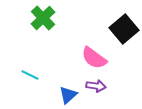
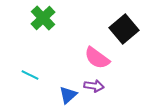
pink semicircle: moved 3 px right
purple arrow: moved 2 px left
